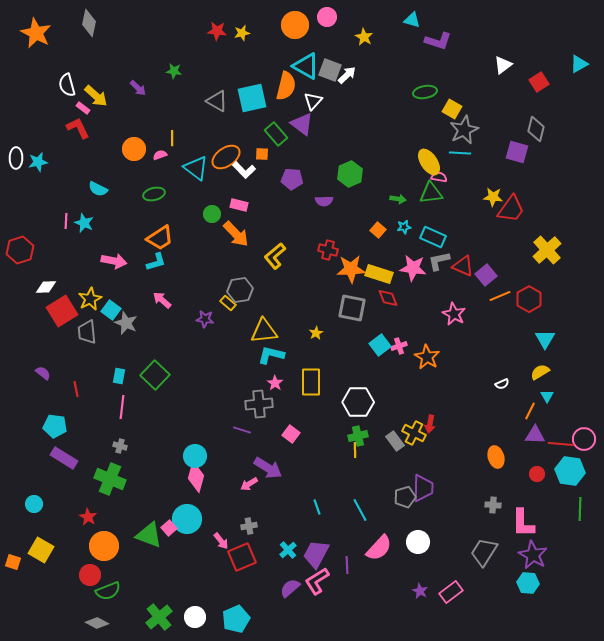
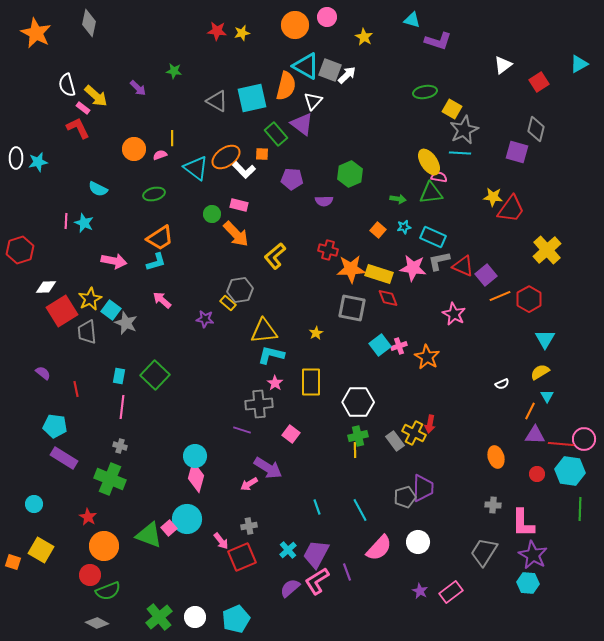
purple line at (347, 565): moved 7 px down; rotated 18 degrees counterclockwise
